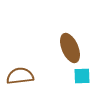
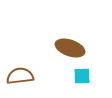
brown ellipse: rotated 48 degrees counterclockwise
